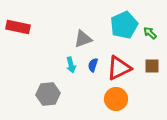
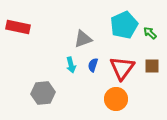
red triangle: moved 3 px right; rotated 28 degrees counterclockwise
gray hexagon: moved 5 px left, 1 px up
